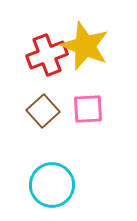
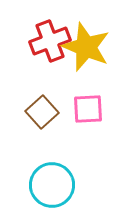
yellow star: moved 1 px right, 1 px down
red cross: moved 3 px right, 14 px up
brown square: moved 1 px left, 1 px down
